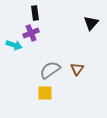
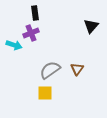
black triangle: moved 3 px down
